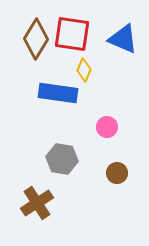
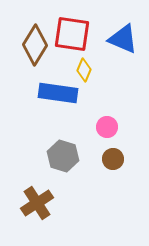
brown diamond: moved 1 px left, 6 px down
gray hexagon: moved 1 px right, 3 px up; rotated 8 degrees clockwise
brown circle: moved 4 px left, 14 px up
